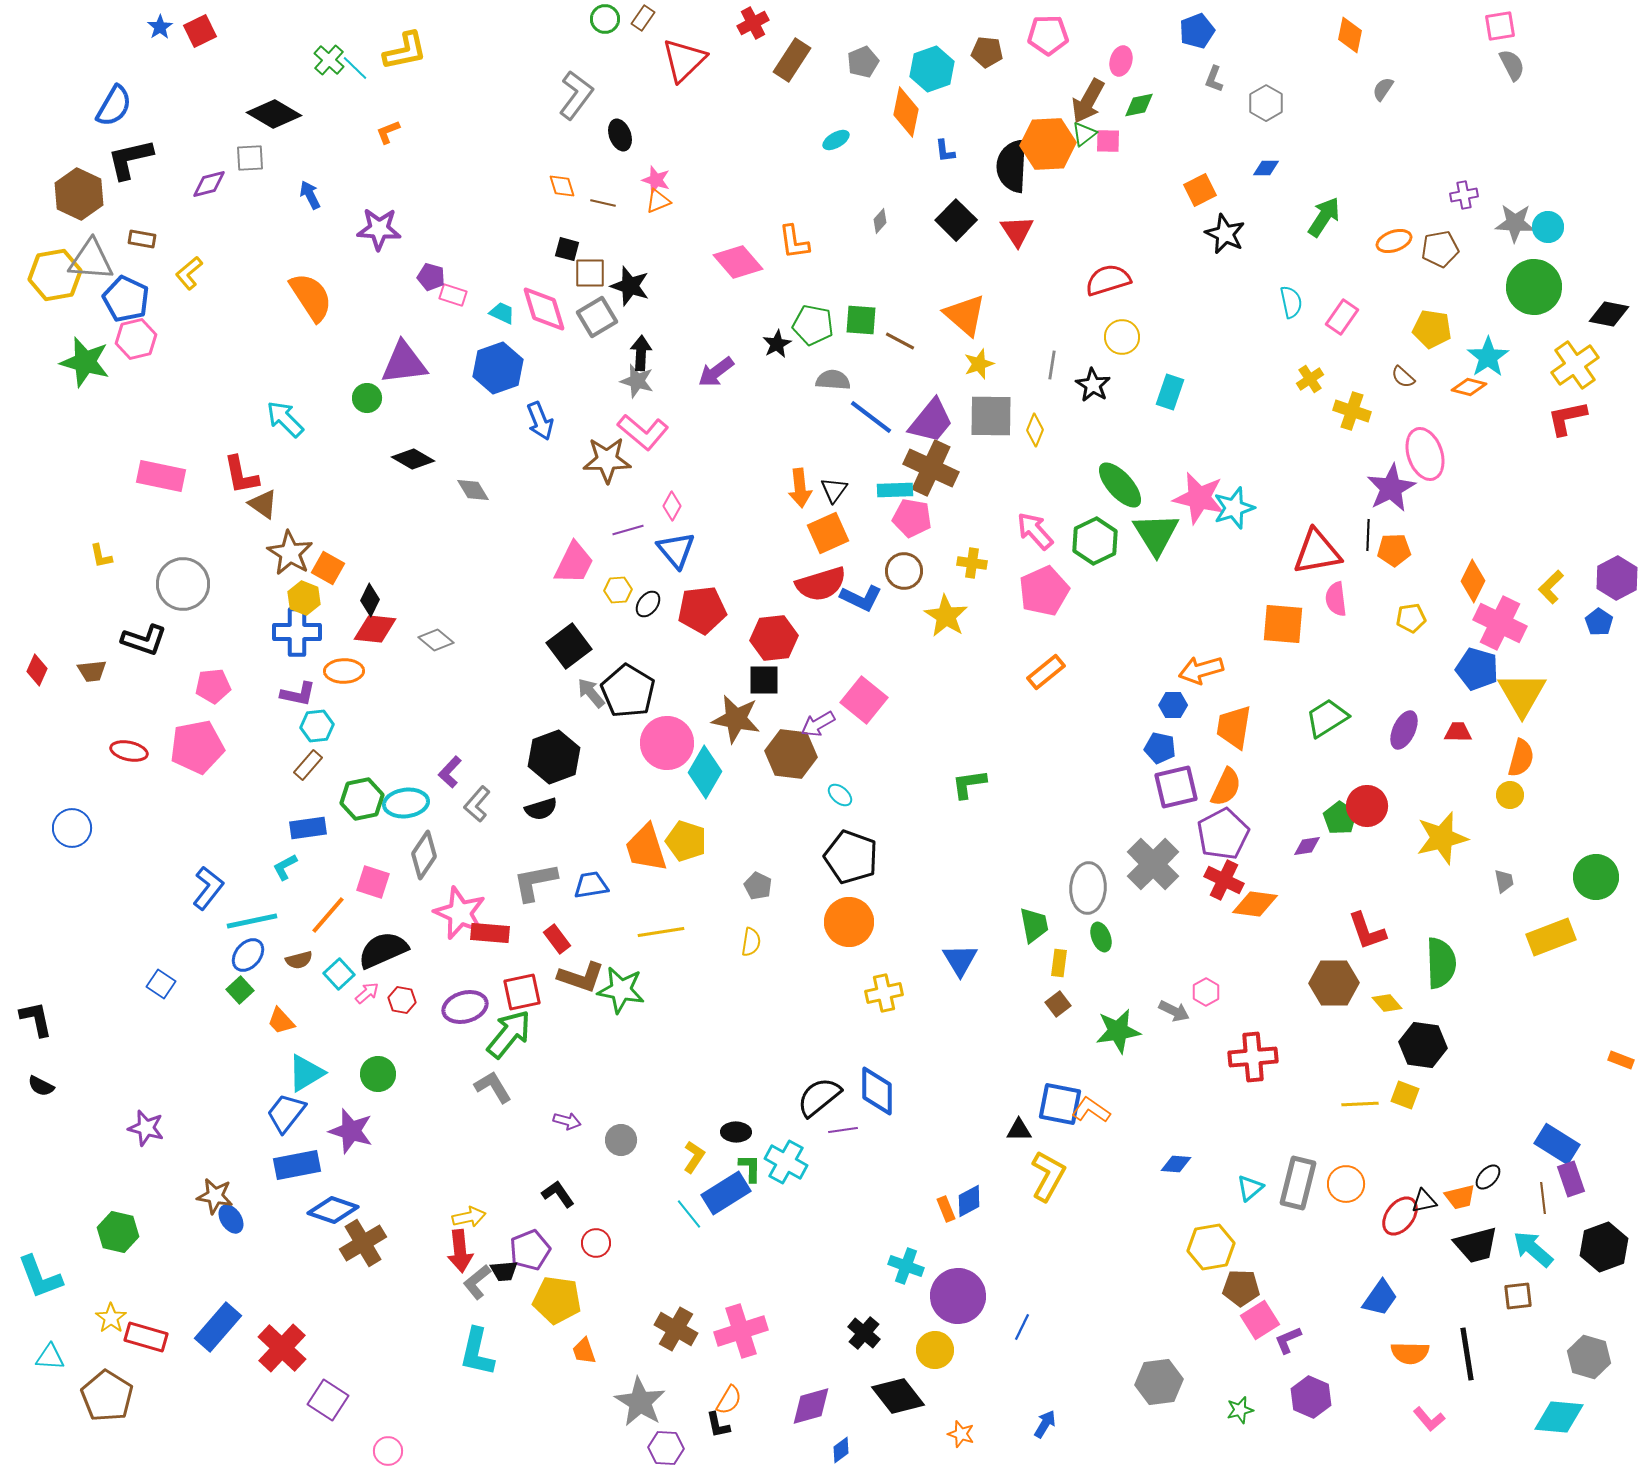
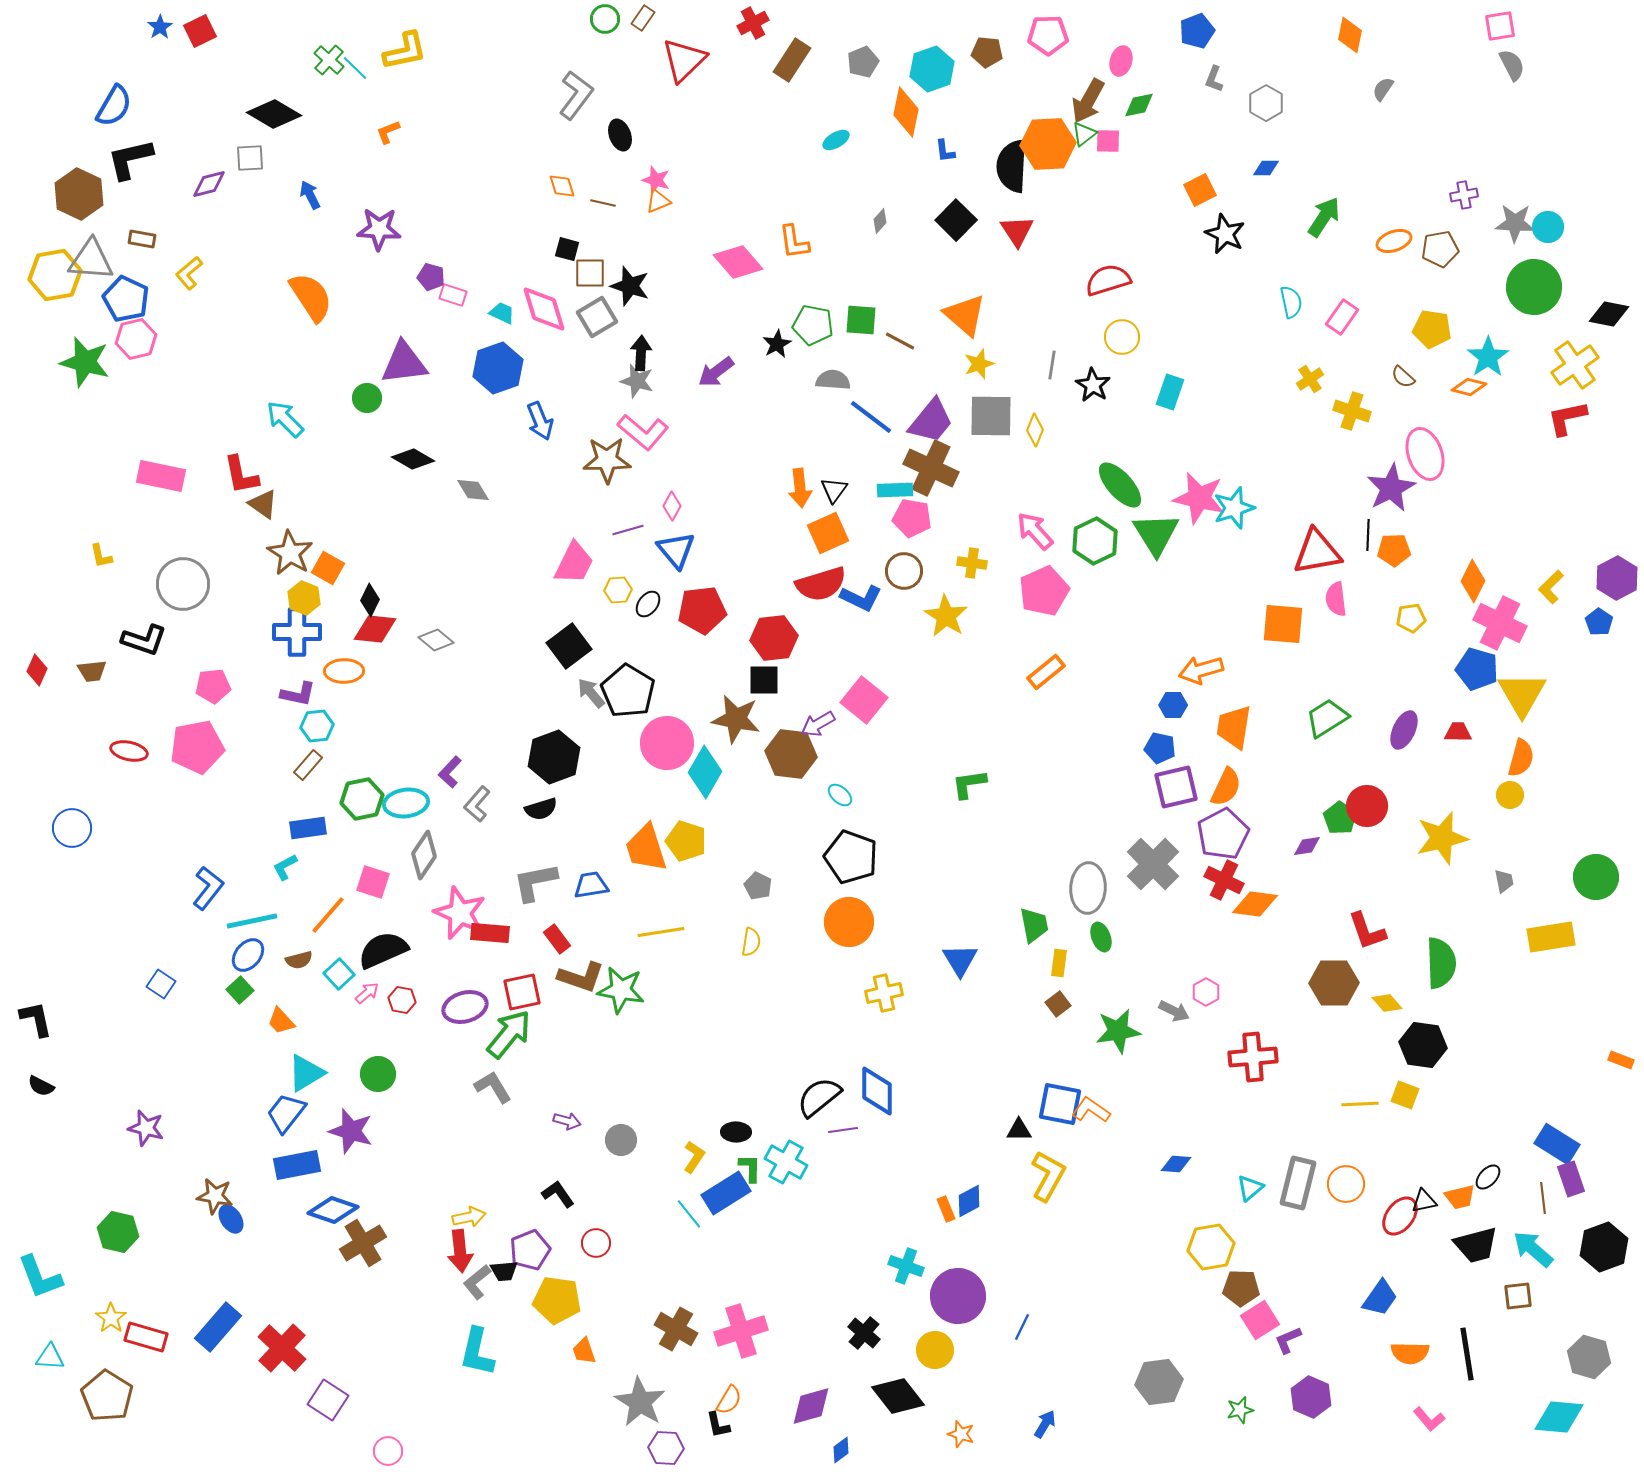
yellow rectangle at (1551, 937): rotated 12 degrees clockwise
